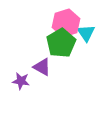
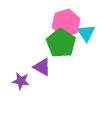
green pentagon: rotated 8 degrees counterclockwise
